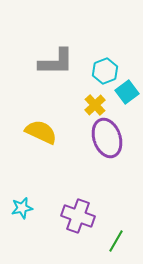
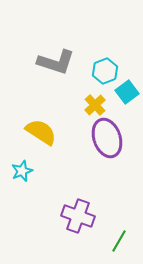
gray L-shape: rotated 18 degrees clockwise
yellow semicircle: rotated 8 degrees clockwise
cyan star: moved 37 px up; rotated 10 degrees counterclockwise
green line: moved 3 px right
